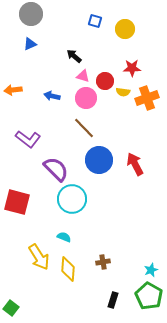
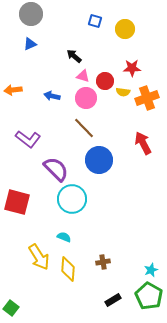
red arrow: moved 8 px right, 21 px up
black rectangle: rotated 42 degrees clockwise
